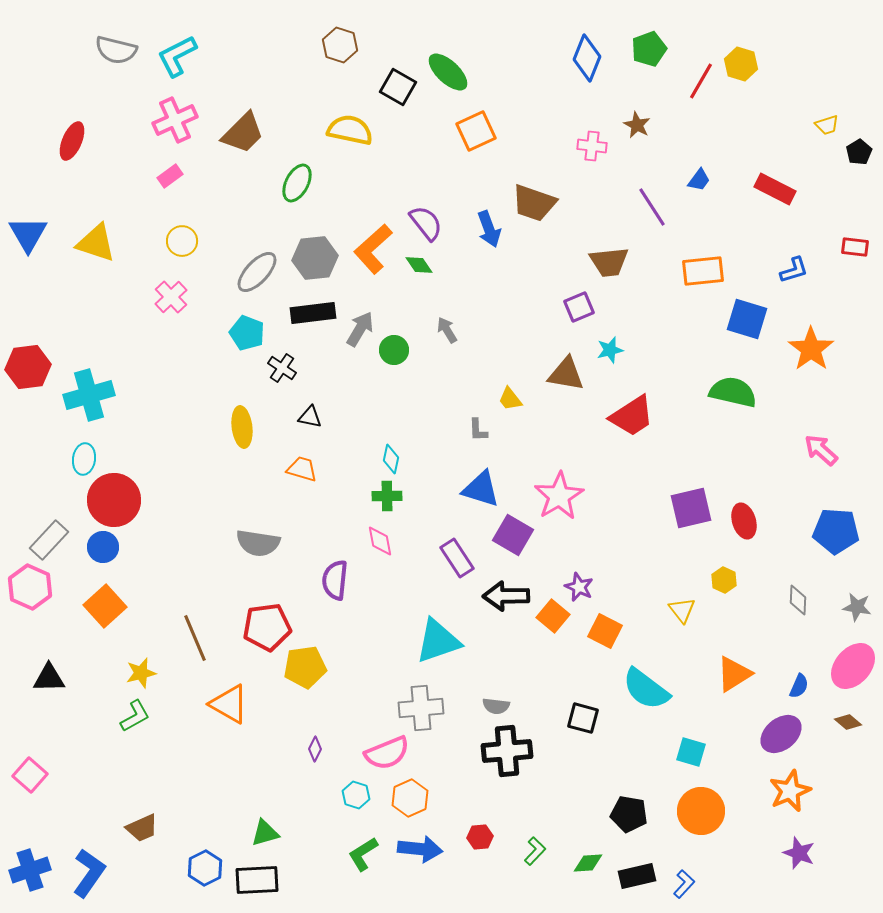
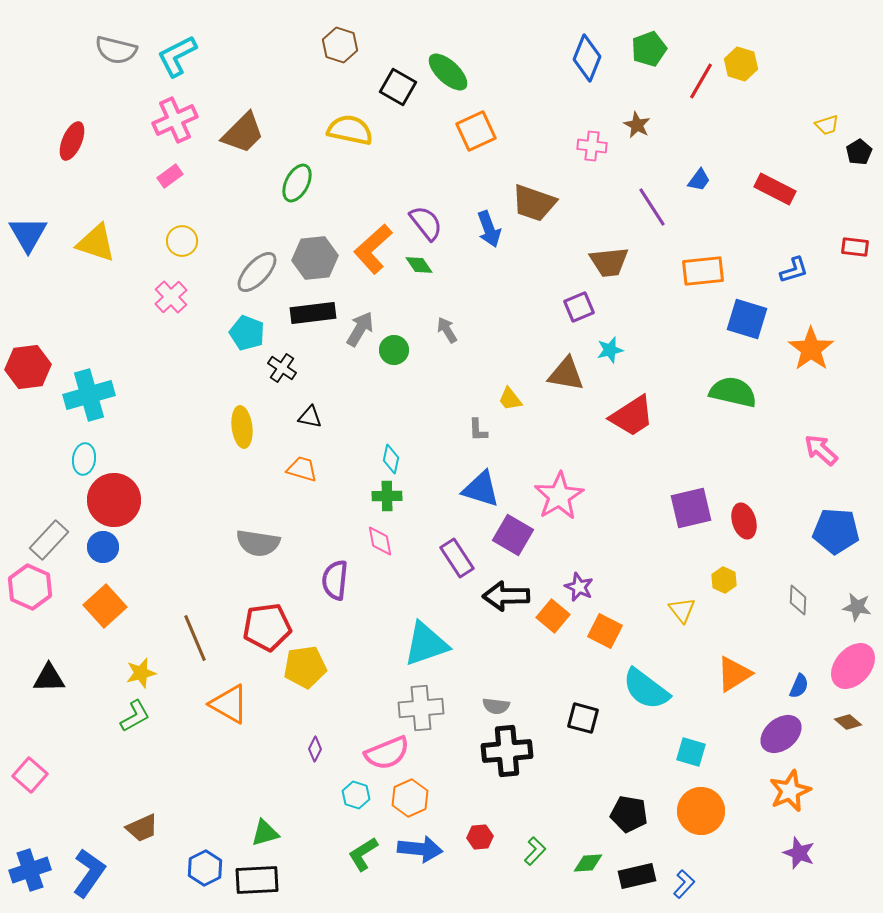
cyan triangle at (438, 641): moved 12 px left, 3 px down
